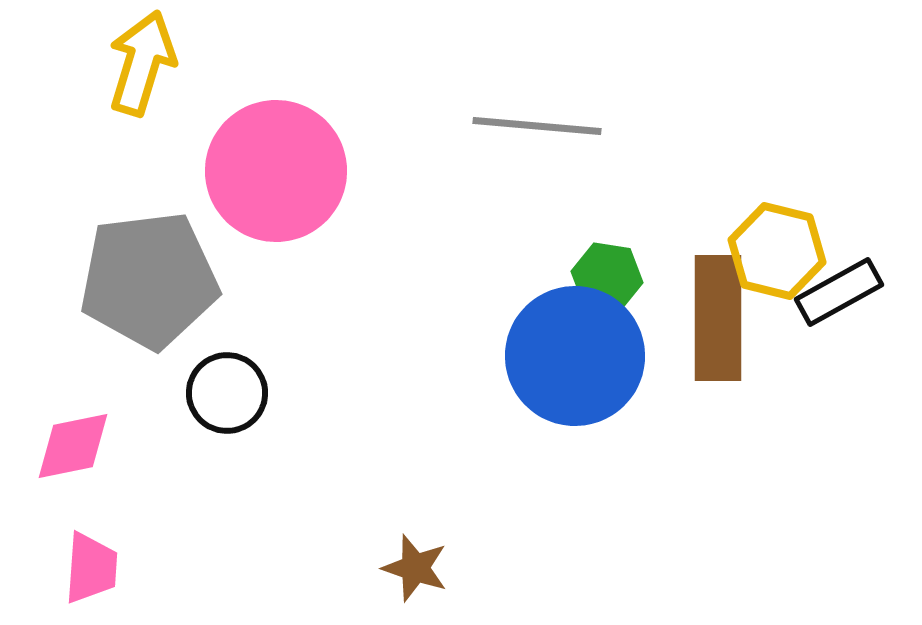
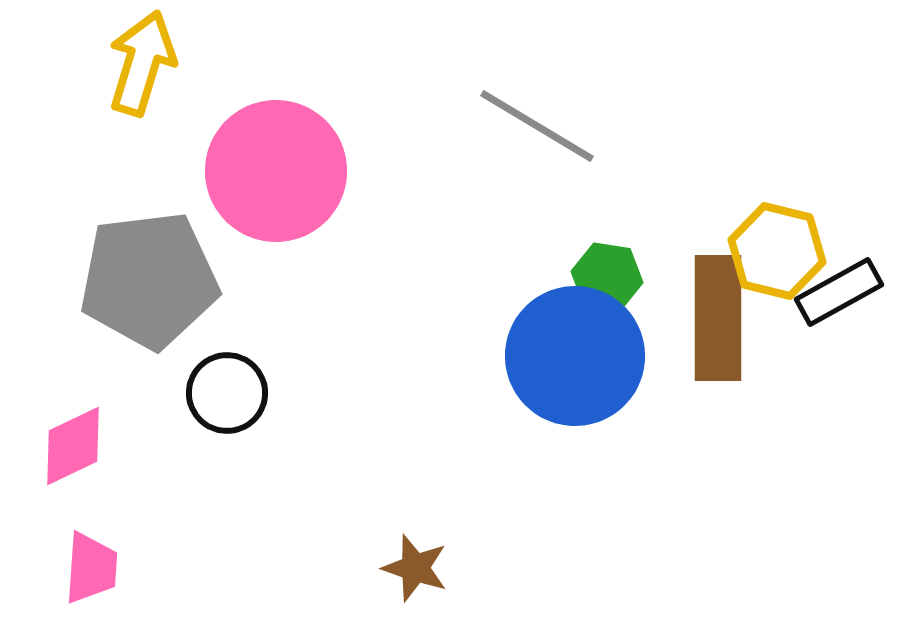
gray line: rotated 26 degrees clockwise
pink diamond: rotated 14 degrees counterclockwise
